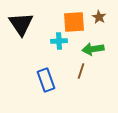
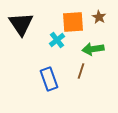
orange square: moved 1 px left
cyan cross: moved 2 px left, 1 px up; rotated 35 degrees counterclockwise
blue rectangle: moved 3 px right, 1 px up
